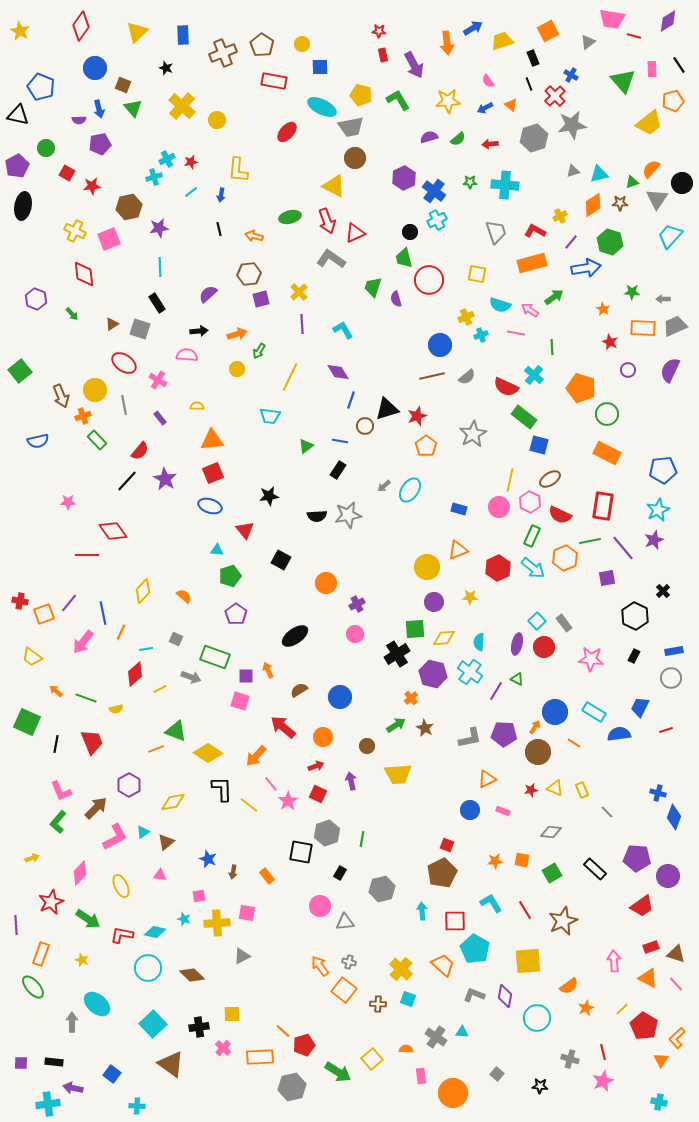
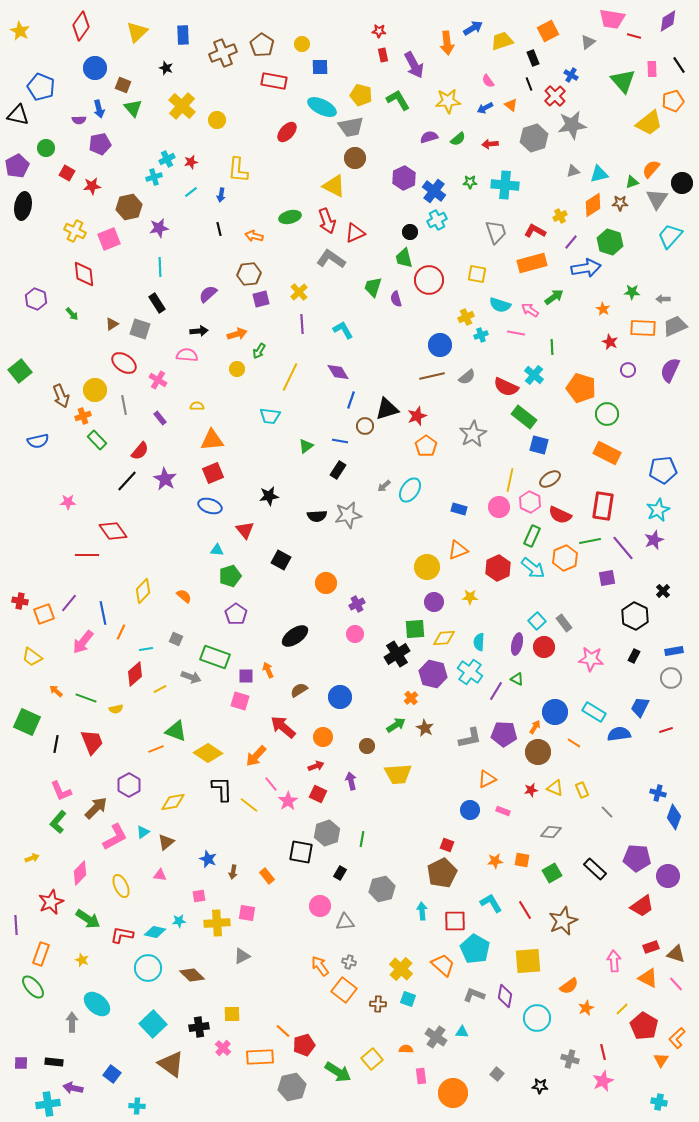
cyan star at (184, 919): moved 5 px left, 2 px down; rotated 24 degrees counterclockwise
